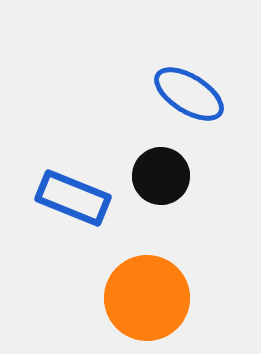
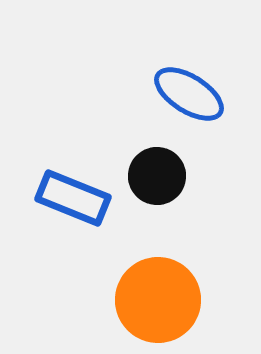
black circle: moved 4 px left
orange circle: moved 11 px right, 2 px down
